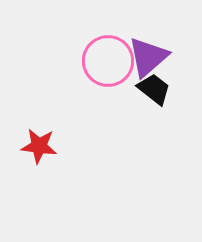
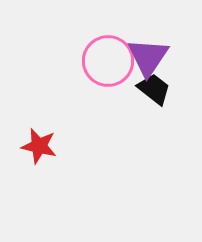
purple triangle: rotated 15 degrees counterclockwise
red star: rotated 6 degrees clockwise
